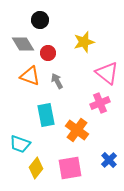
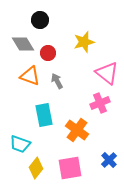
cyan rectangle: moved 2 px left
